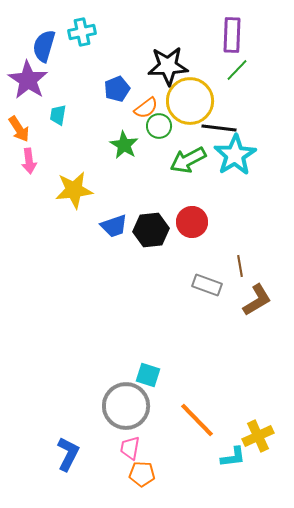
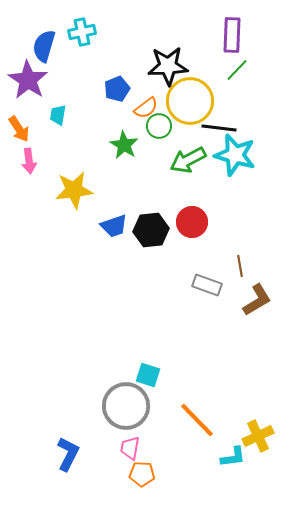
cyan star: rotated 24 degrees counterclockwise
